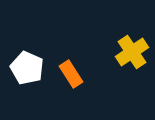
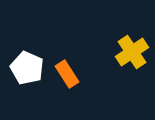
orange rectangle: moved 4 px left
